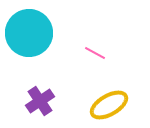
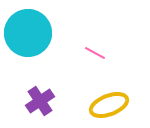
cyan circle: moved 1 px left
yellow ellipse: rotated 9 degrees clockwise
